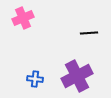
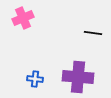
black line: moved 4 px right; rotated 12 degrees clockwise
purple cross: moved 1 px right, 1 px down; rotated 32 degrees clockwise
